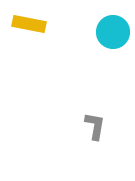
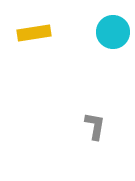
yellow rectangle: moved 5 px right, 9 px down; rotated 20 degrees counterclockwise
